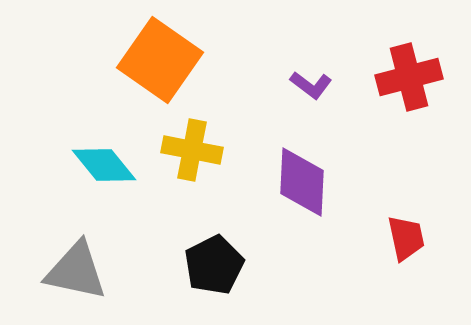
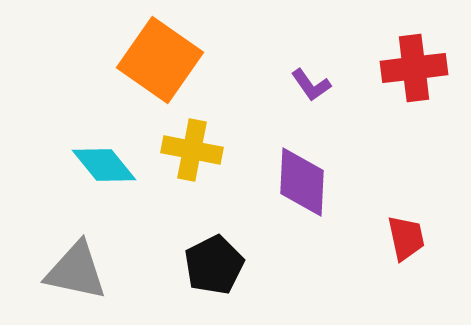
red cross: moved 5 px right, 9 px up; rotated 8 degrees clockwise
purple L-shape: rotated 18 degrees clockwise
